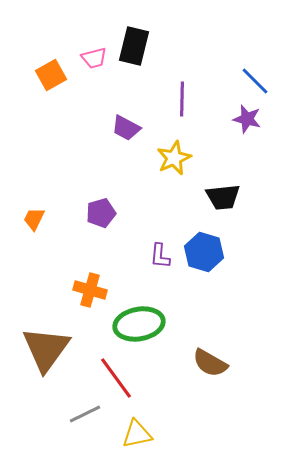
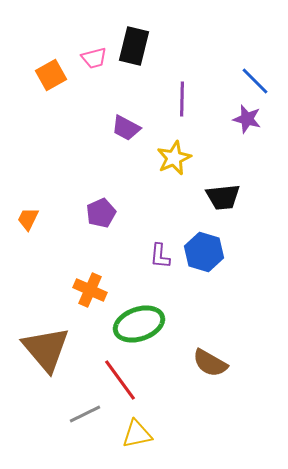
purple pentagon: rotated 8 degrees counterclockwise
orange trapezoid: moved 6 px left
orange cross: rotated 8 degrees clockwise
green ellipse: rotated 9 degrees counterclockwise
brown triangle: rotated 16 degrees counterclockwise
red line: moved 4 px right, 2 px down
